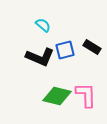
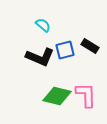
black rectangle: moved 2 px left, 1 px up
